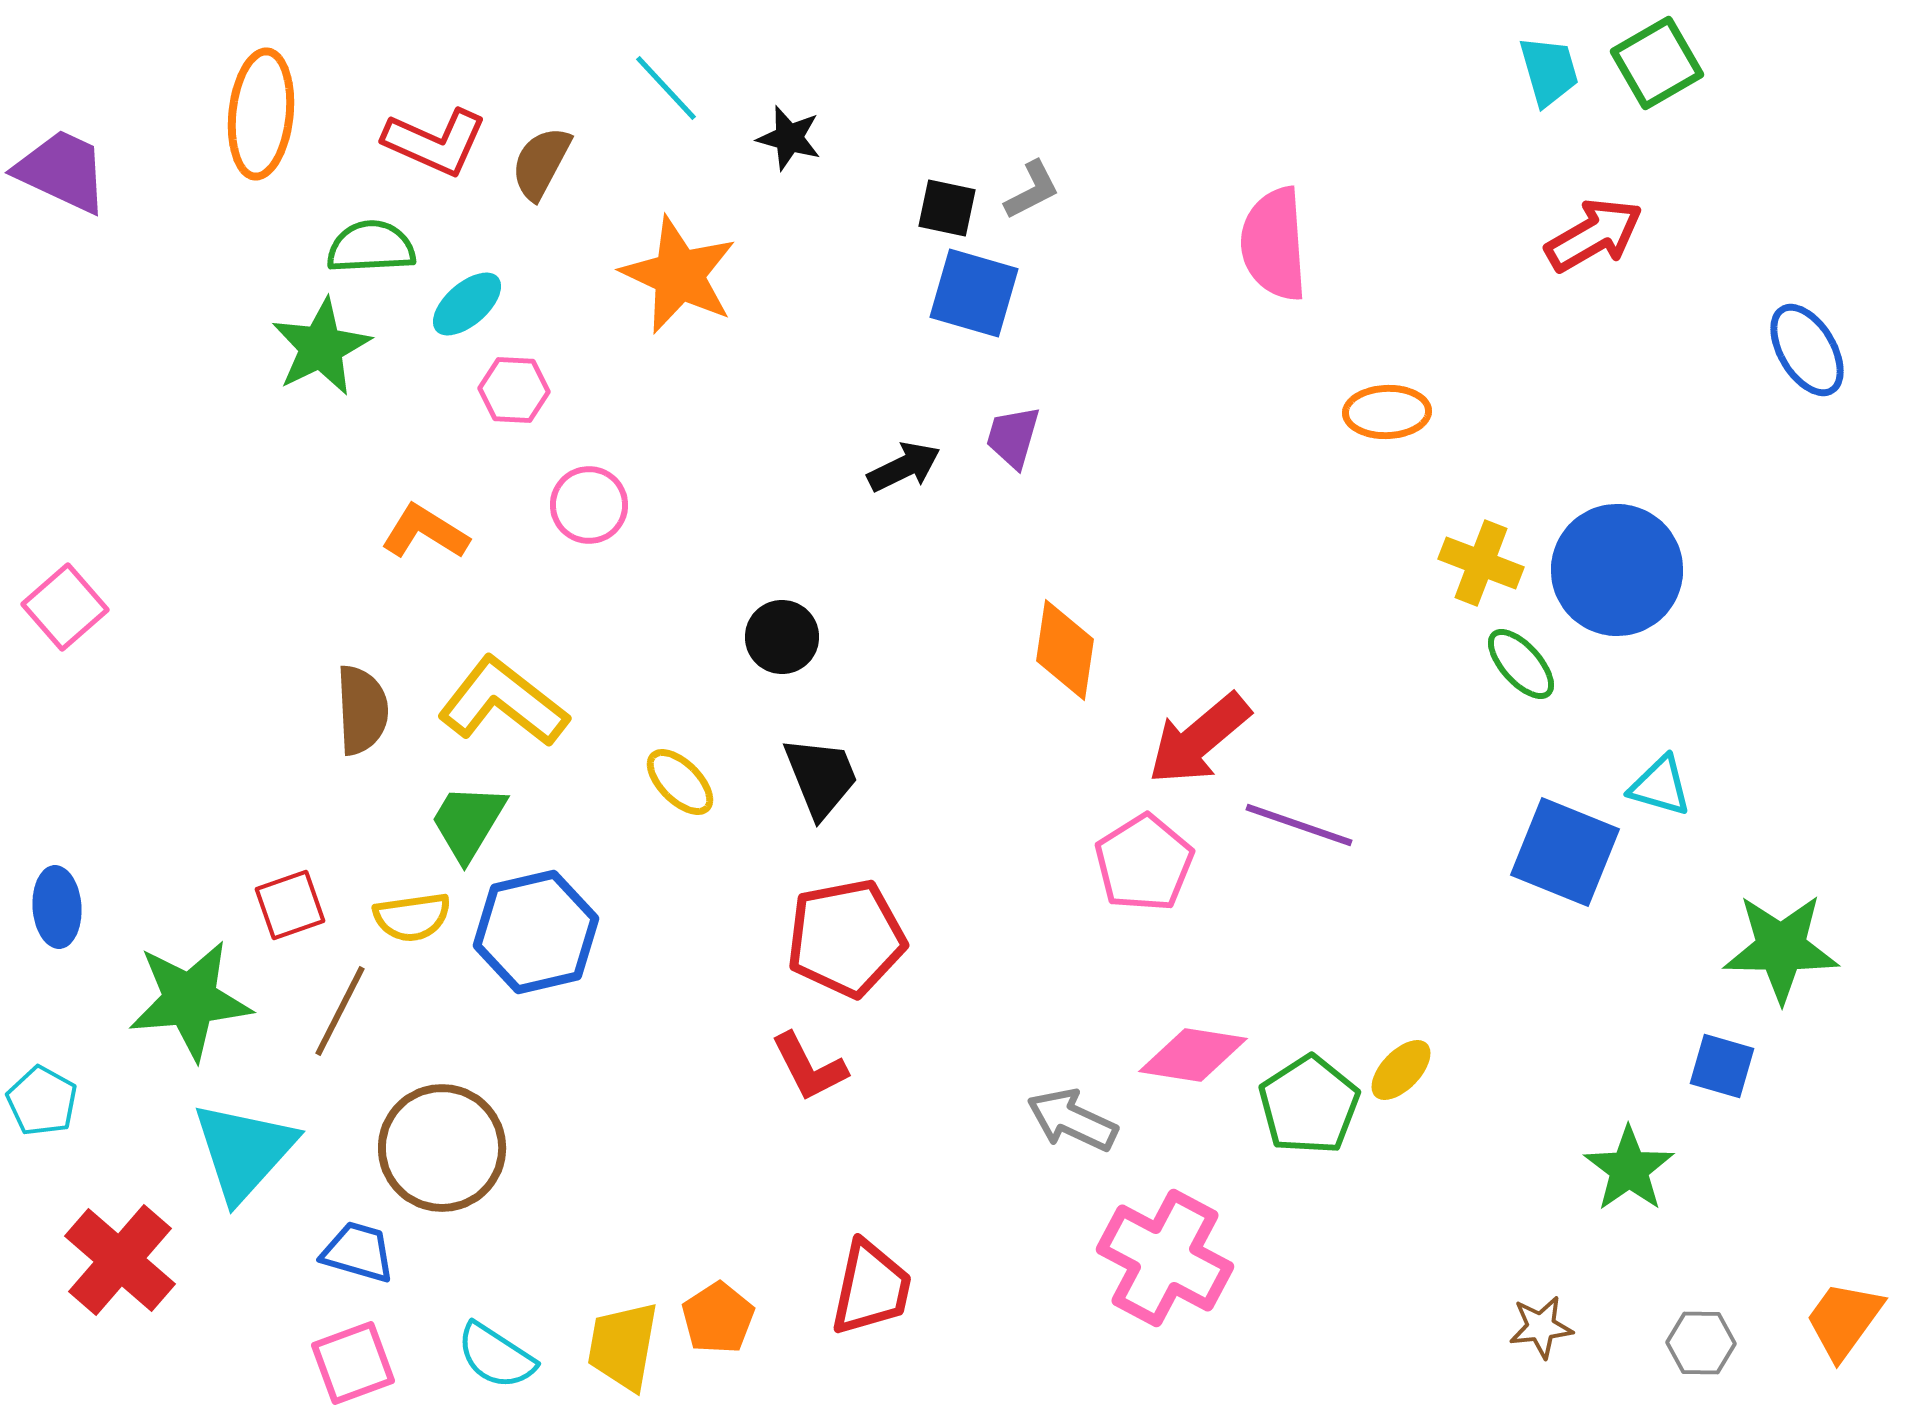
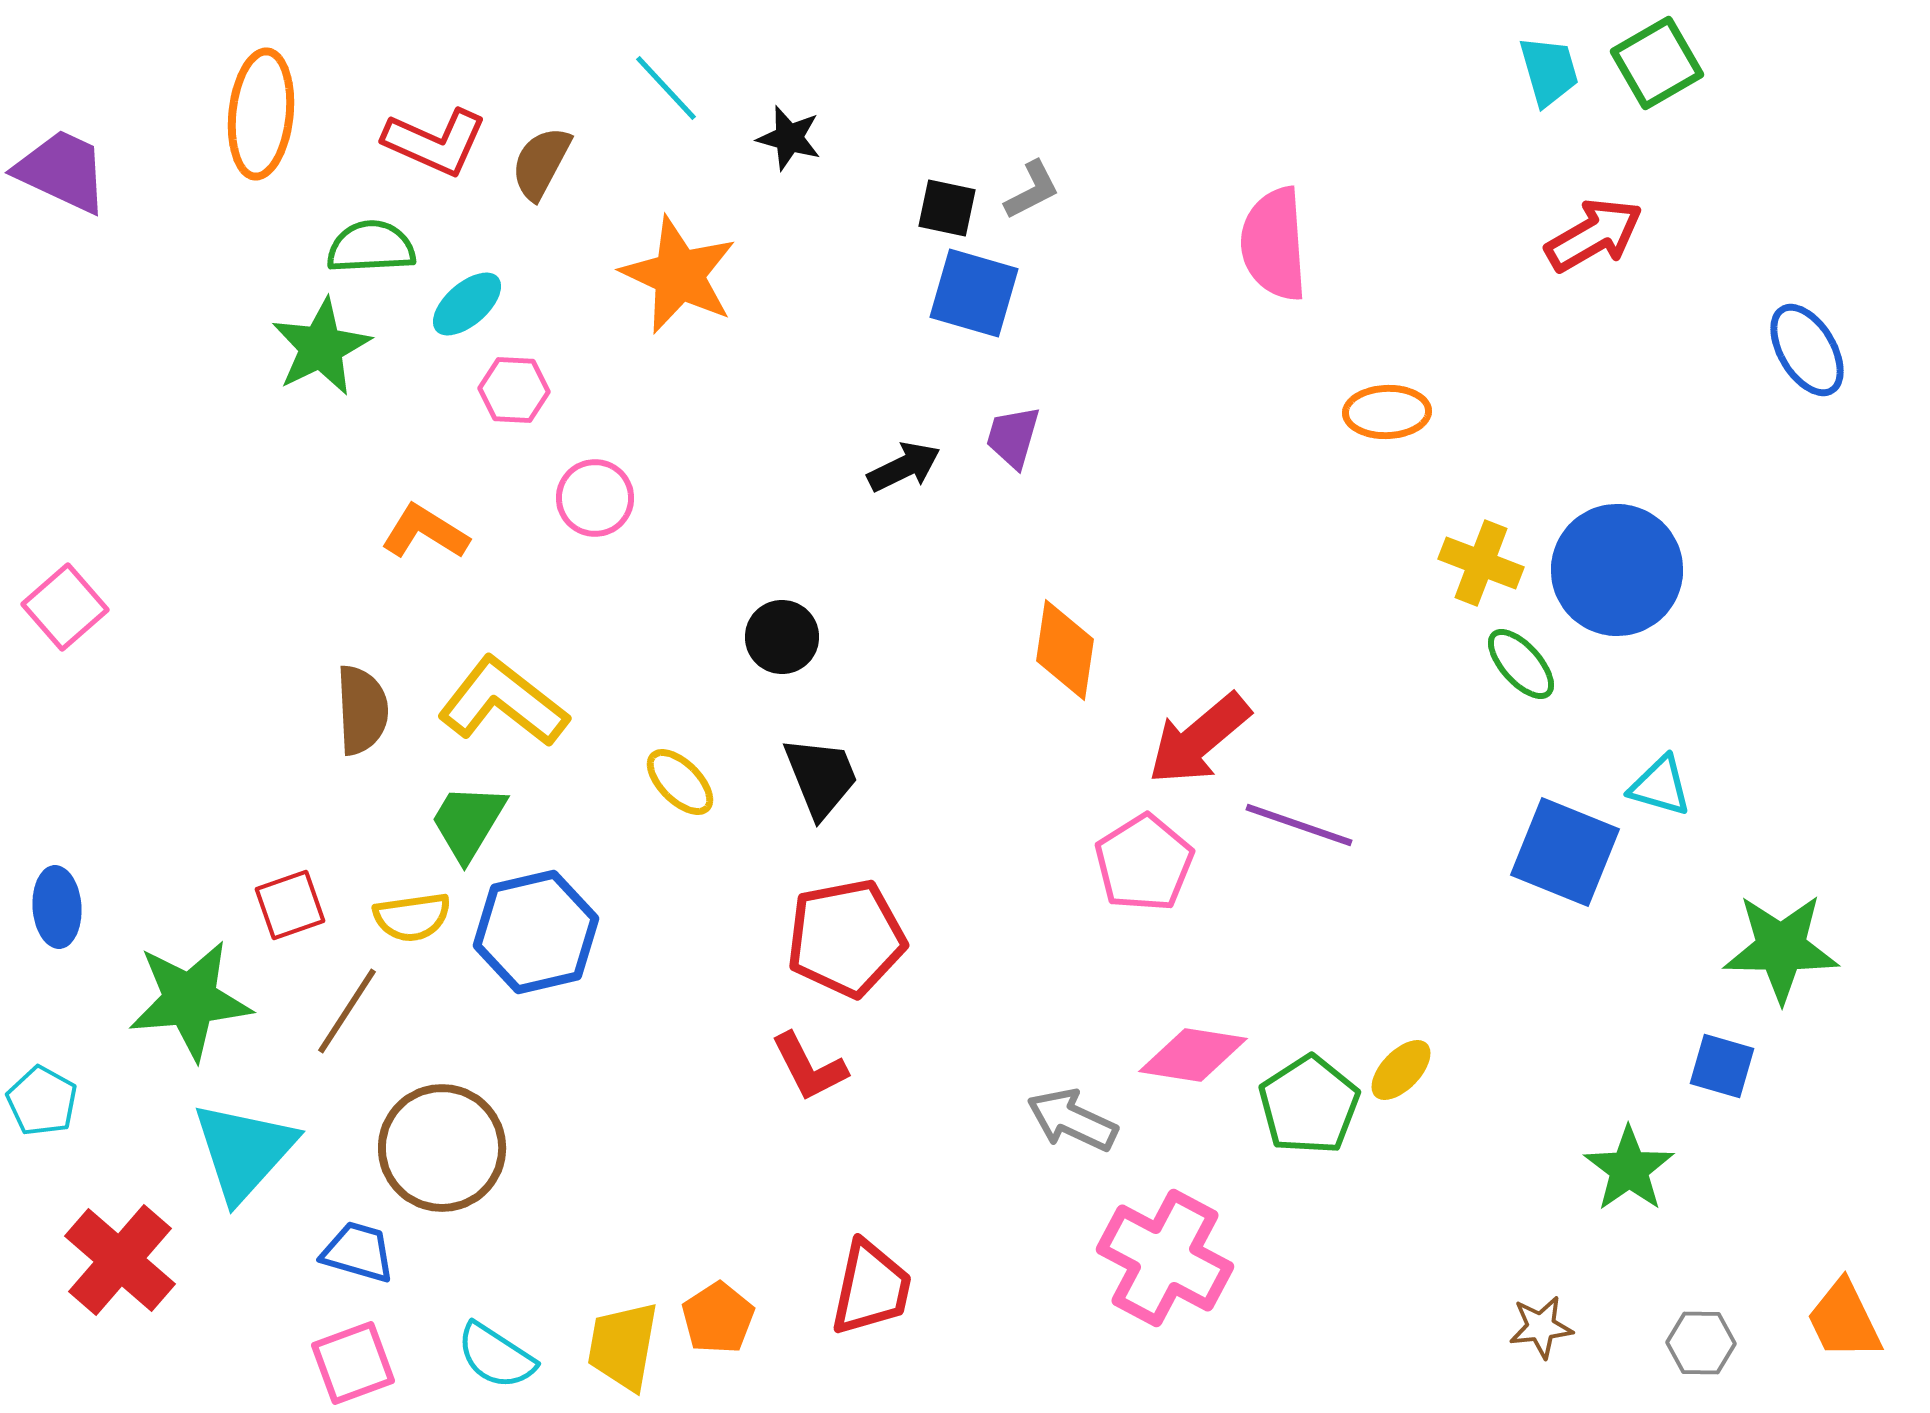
pink circle at (589, 505): moved 6 px right, 7 px up
brown line at (340, 1011): moved 7 px right; rotated 6 degrees clockwise
orange trapezoid at (1844, 1320): rotated 62 degrees counterclockwise
